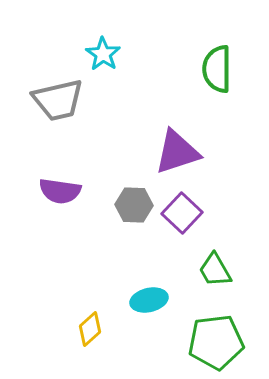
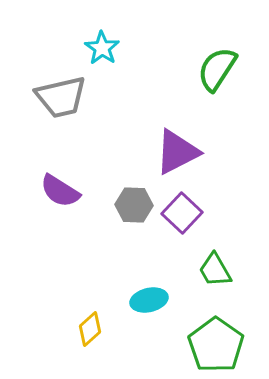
cyan star: moved 1 px left, 6 px up
green semicircle: rotated 33 degrees clockwise
gray trapezoid: moved 3 px right, 3 px up
purple triangle: rotated 9 degrees counterclockwise
purple semicircle: rotated 24 degrees clockwise
green pentagon: moved 3 px down; rotated 30 degrees counterclockwise
